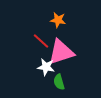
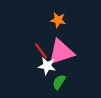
red line: moved 10 px down; rotated 12 degrees clockwise
white star: moved 1 px right, 1 px up
green semicircle: rotated 49 degrees clockwise
